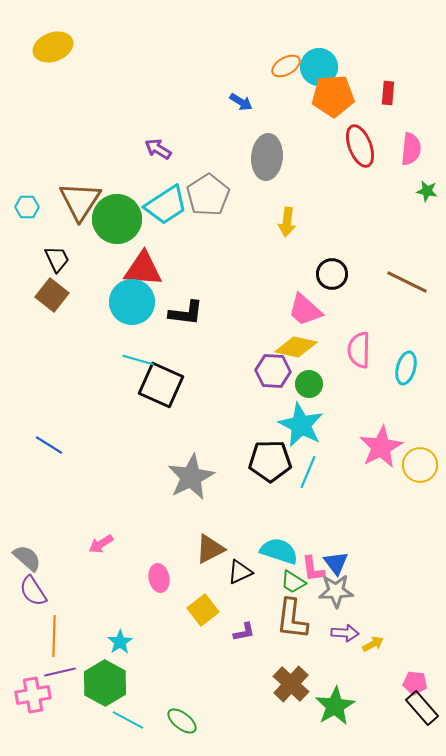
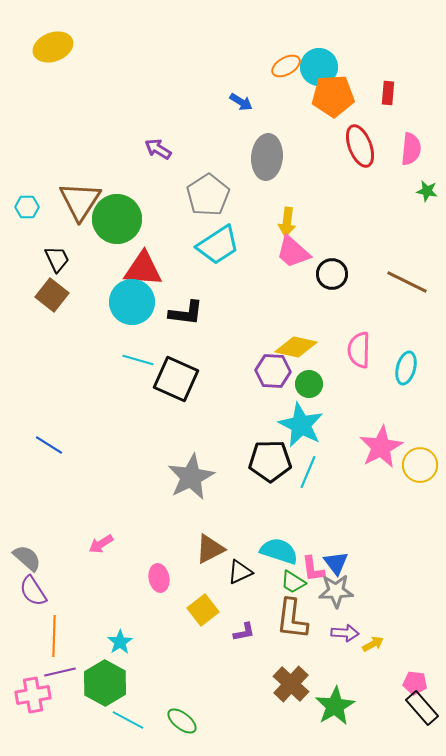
cyan trapezoid at (166, 205): moved 52 px right, 40 px down
pink trapezoid at (305, 310): moved 12 px left, 58 px up
black square at (161, 385): moved 15 px right, 6 px up
